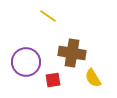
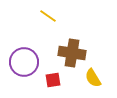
purple circle: moved 2 px left
